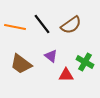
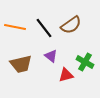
black line: moved 2 px right, 4 px down
brown trapezoid: rotated 50 degrees counterclockwise
red triangle: rotated 14 degrees counterclockwise
